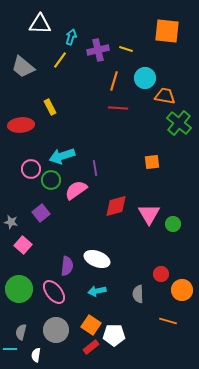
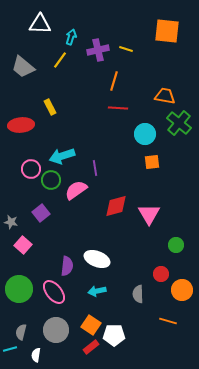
cyan circle at (145, 78): moved 56 px down
green circle at (173, 224): moved 3 px right, 21 px down
cyan line at (10, 349): rotated 16 degrees counterclockwise
